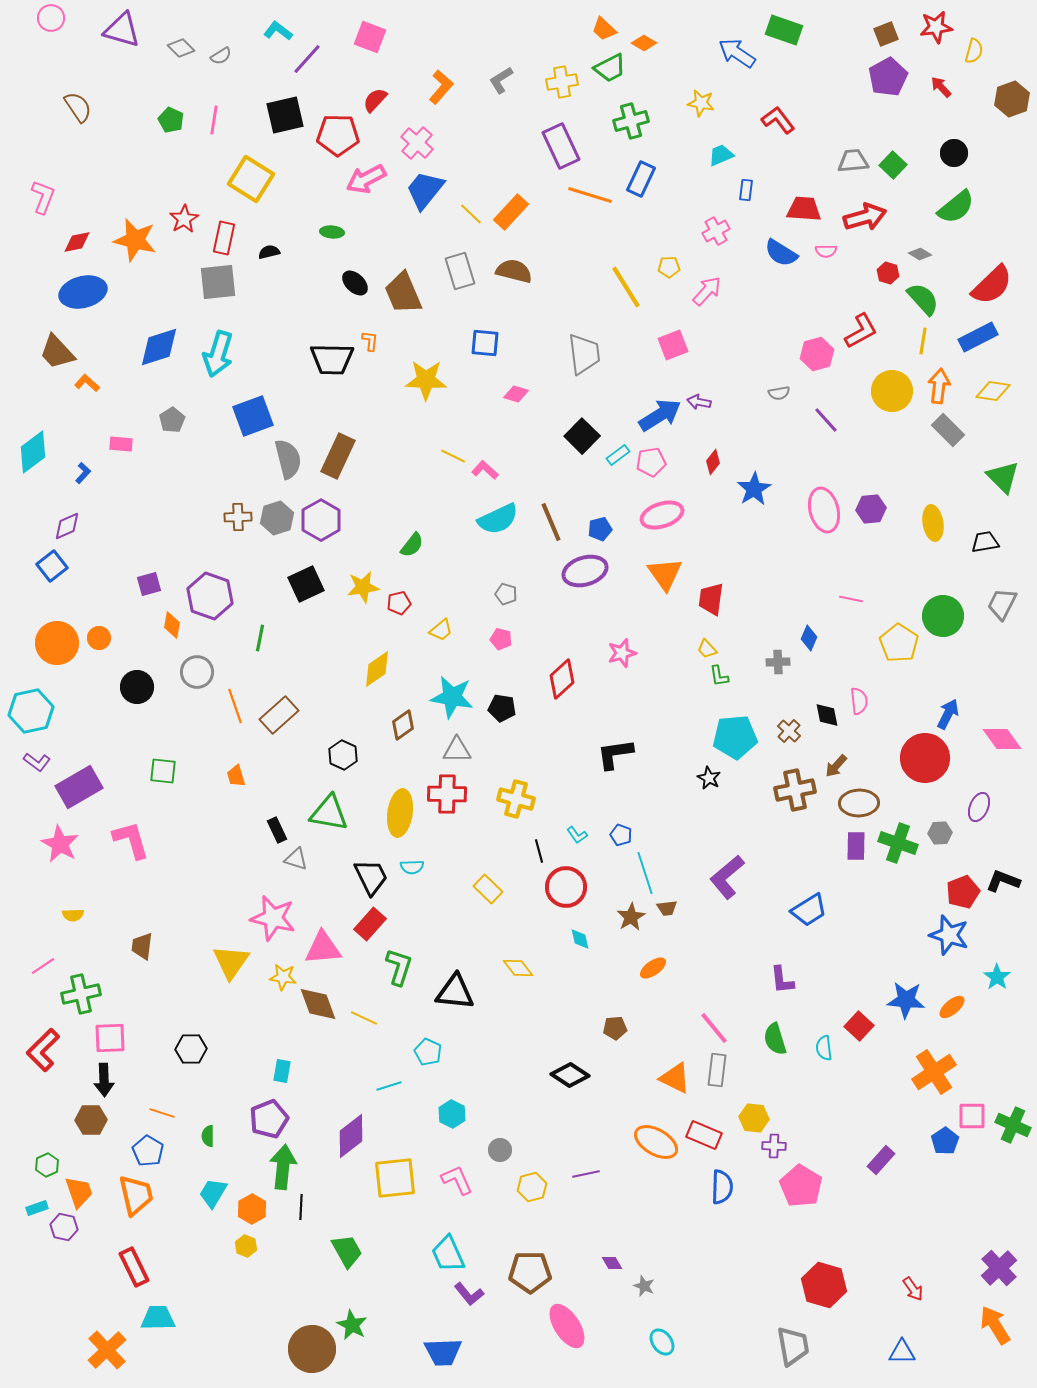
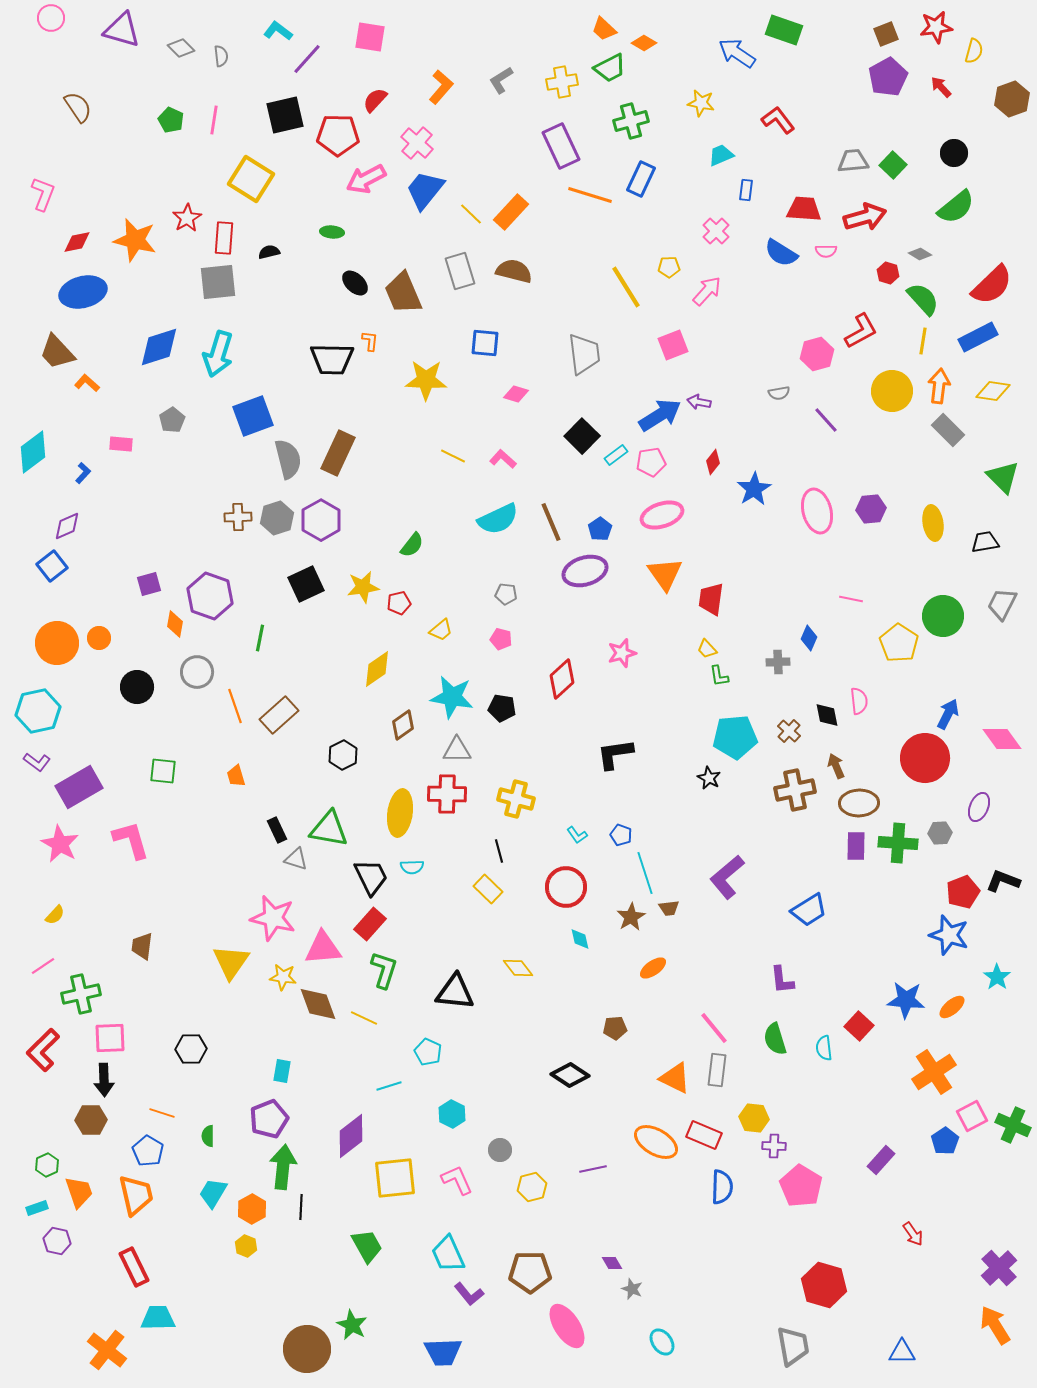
pink square at (370, 37): rotated 12 degrees counterclockwise
gray semicircle at (221, 56): rotated 65 degrees counterclockwise
pink L-shape at (43, 197): moved 3 px up
red star at (184, 219): moved 3 px right, 1 px up
pink cross at (716, 231): rotated 16 degrees counterclockwise
red rectangle at (224, 238): rotated 8 degrees counterclockwise
cyan rectangle at (618, 455): moved 2 px left
brown rectangle at (338, 456): moved 3 px up
pink L-shape at (485, 470): moved 18 px right, 11 px up
pink ellipse at (824, 510): moved 7 px left, 1 px down
blue pentagon at (600, 529): rotated 20 degrees counterclockwise
gray pentagon at (506, 594): rotated 10 degrees counterclockwise
orange diamond at (172, 625): moved 3 px right, 1 px up
cyan hexagon at (31, 711): moved 7 px right
black hexagon at (343, 755): rotated 8 degrees clockwise
brown arrow at (836, 766): rotated 115 degrees clockwise
green triangle at (329, 813): moved 16 px down
green cross at (898, 843): rotated 15 degrees counterclockwise
black line at (539, 851): moved 40 px left
brown trapezoid at (667, 908): moved 2 px right
yellow semicircle at (73, 915): moved 18 px left; rotated 45 degrees counterclockwise
green L-shape at (399, 967): moved 15 px left, 3 px down
pink square at (972, 1116): rotated 28 degrees counterclockwise
purple line at (586, 1174): moved 7 px right, 5 px up
purple hexagon at (64, 1227): moved 7 px left, 14 px down
green trapezoid at (347, 1251): moved 20 px right, 5 px up
gray star at (644, 1286): moved 12 px left, 3 px down
red arrow at (913, 1289): moved 55 px up
brown circle at (312, 1349): moved 5 px left
orange cross at (107, 1350): rotated 9 degrees counterclockwise
